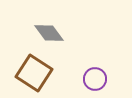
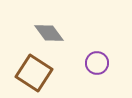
purple circle: moved 2 px right, 16 px up
